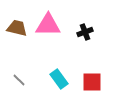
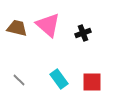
pink triangle: rotated 40 degrees clockwise
black cross: moved 2 px left, 1 px down
